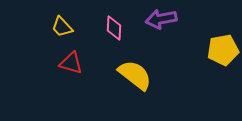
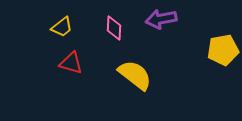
yellow trapezoid: rotated 85 degrees counterclockwise
